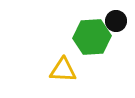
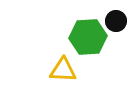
green hexagon: moved 4 px left
